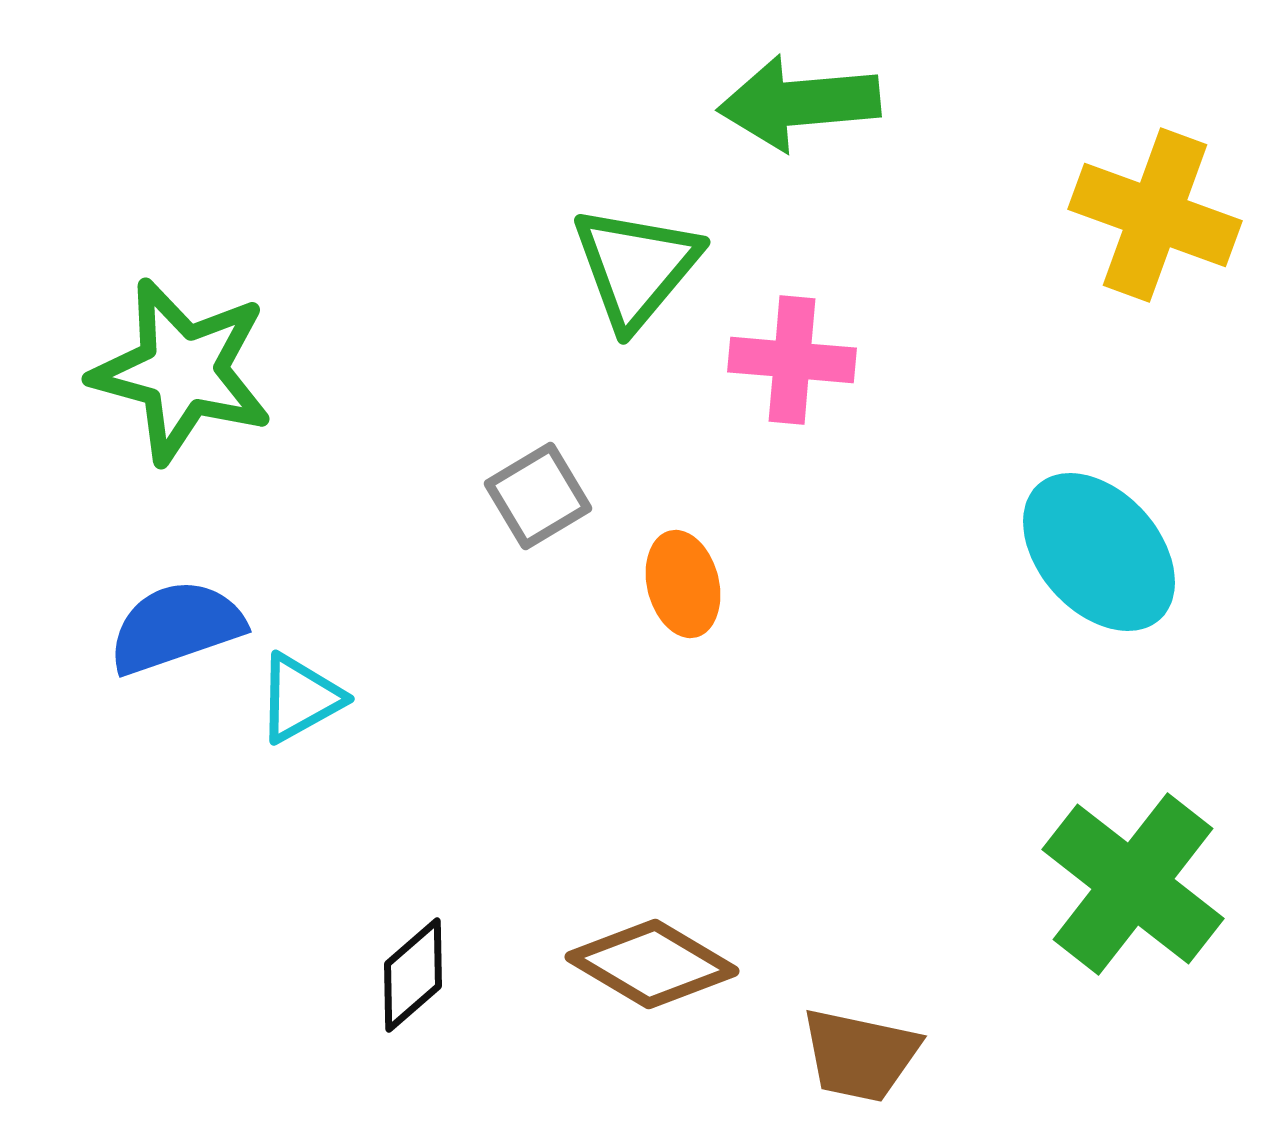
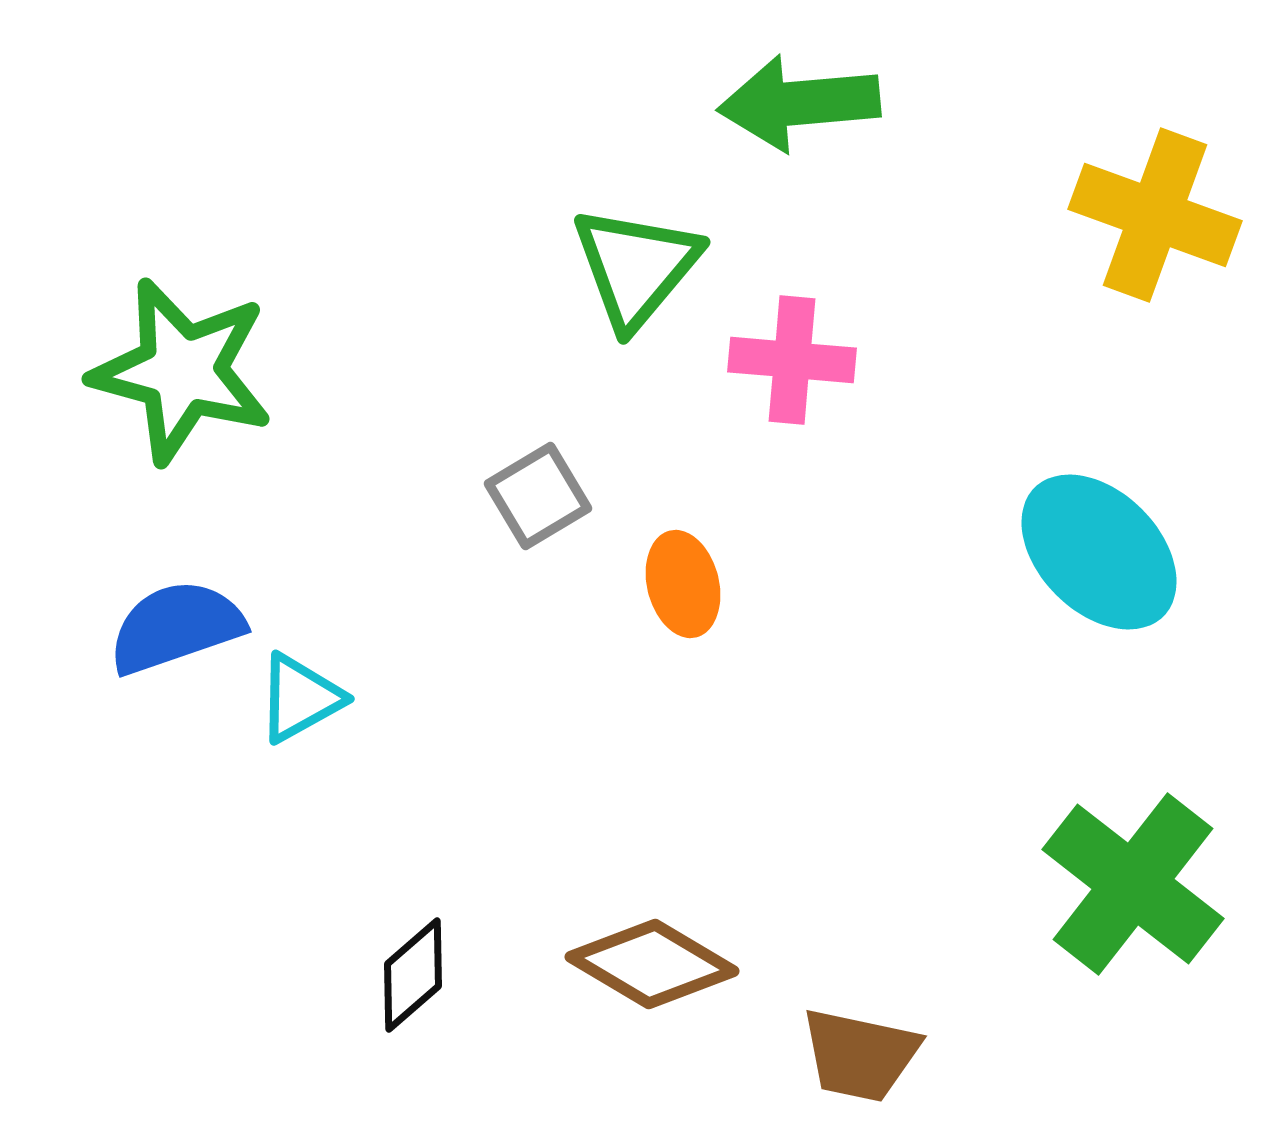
cyan ellipse: rotated 3 degrees counterclockwise
